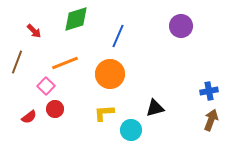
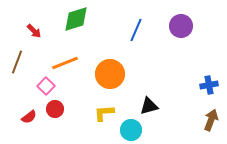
blue line: moved 18 px right, 6 px up
blue cross: moved 6 px up
black triangle: moved 6 px left, 2 px up
